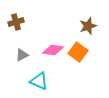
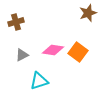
brown star: moved 13 px up
cyan triangle: rotated 42 degrees counterclockwise
